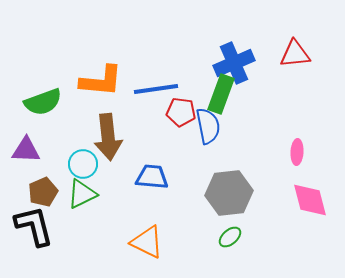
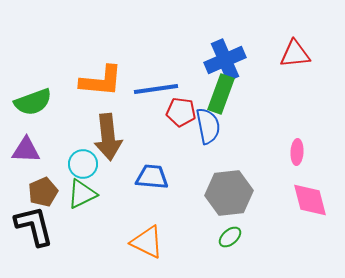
blue cross: moved 9 px left, 3 px up
green semicircle: moved 10 px left
